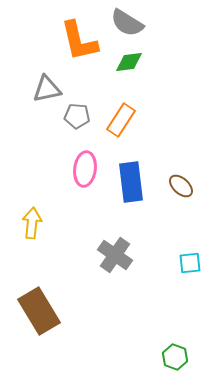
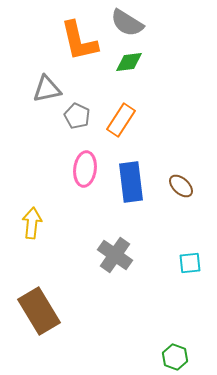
gray pentagon: rotated 20 degrees clockwise
